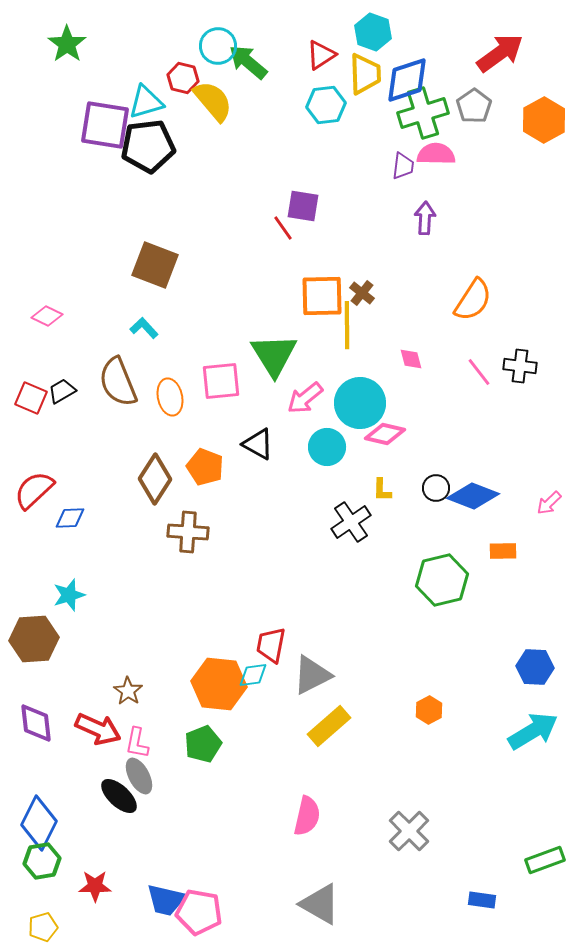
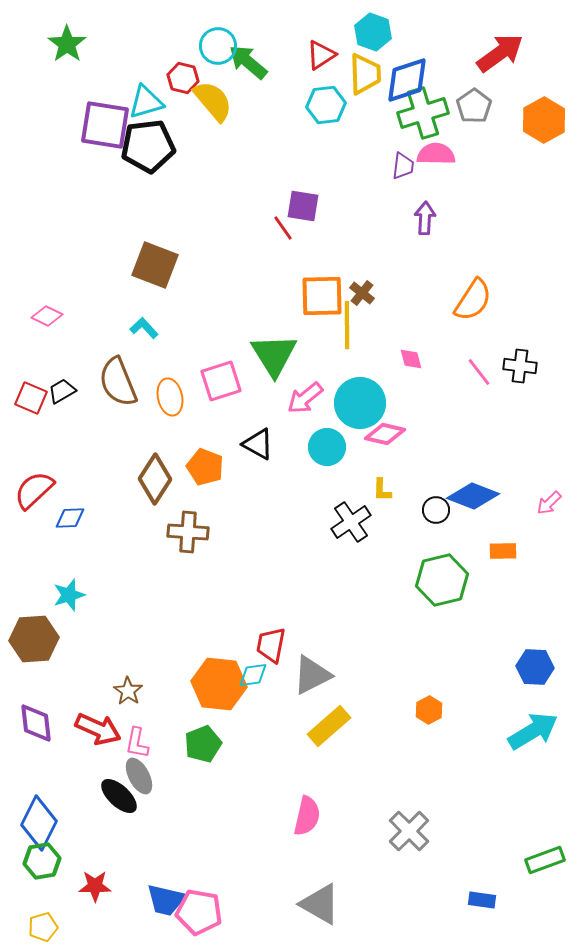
pink square at (221, 381): rotated 12 degrees counterclockwise
black circle at (436, 488): moved 22 px down
